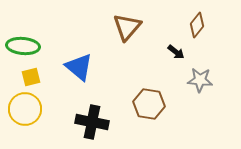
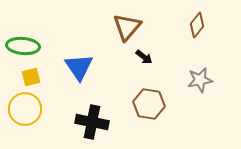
black arrow: moved 32 px left, 5 px down
blue triangle: rotated 16 degrees clockwise
gray star: rotated 15 degrees counterclockwise
